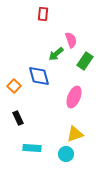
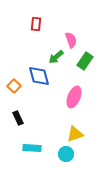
red rectangle: moved 7 px left, 10 px down
green arrow: moved 3 px down
